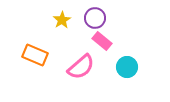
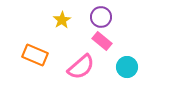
purple circle: moved 6 px right, 1 px up
